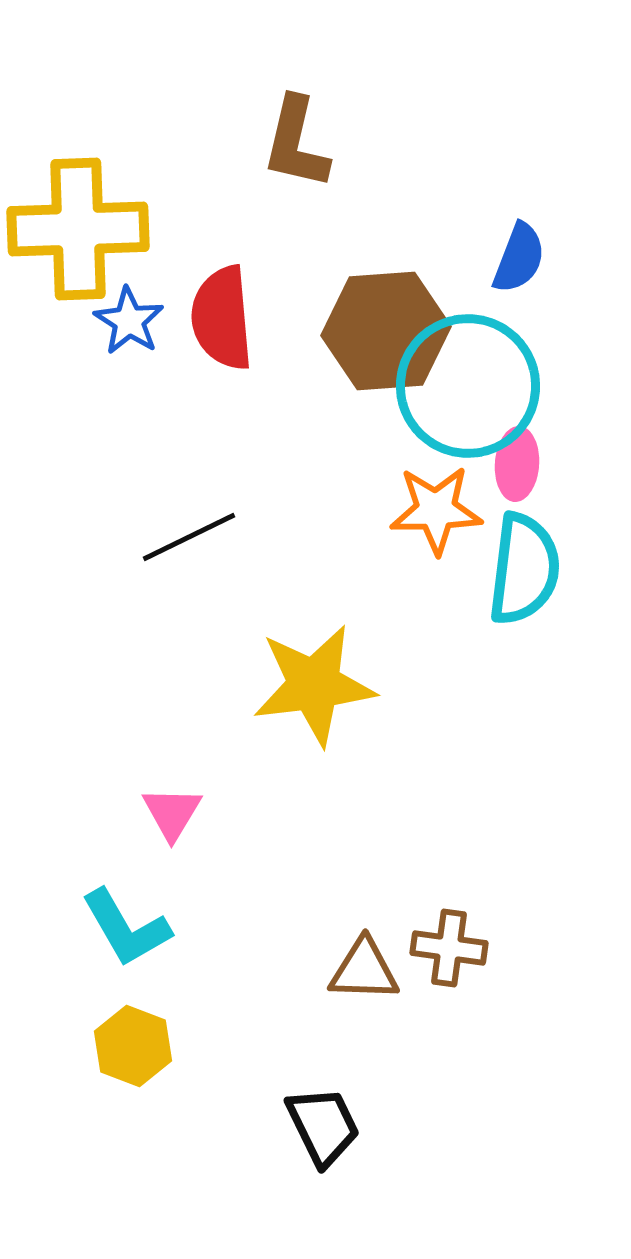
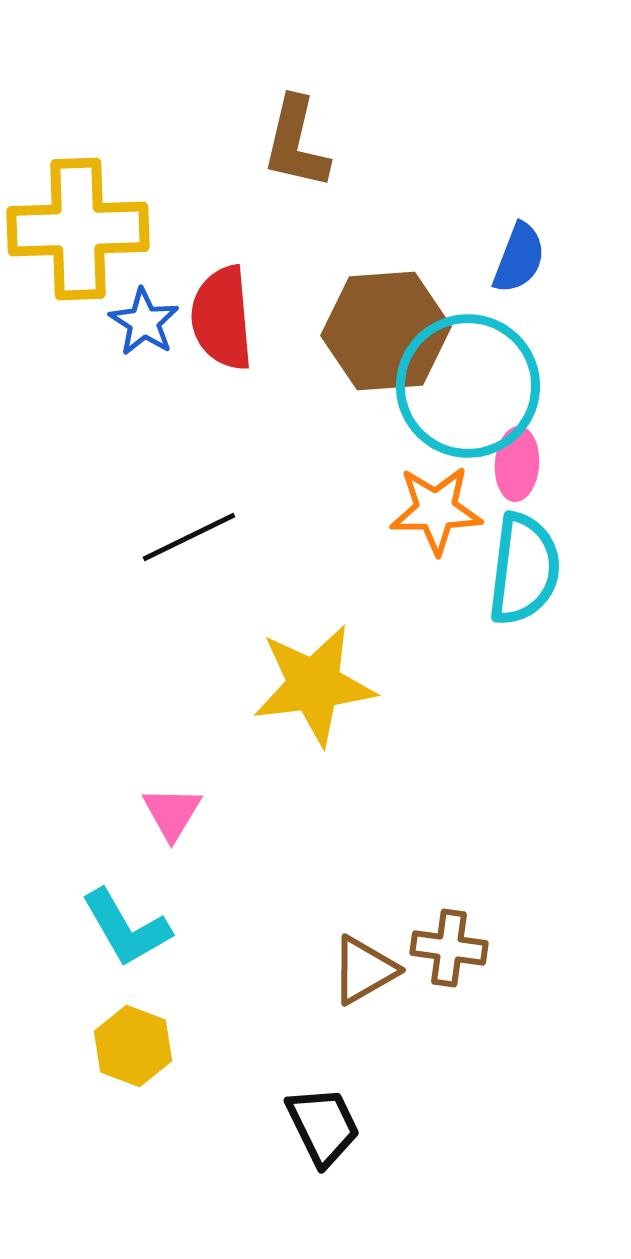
blue star: moved 15 px right, 1 px down
brown triangle: rotated 32 degrees counterclockwise
